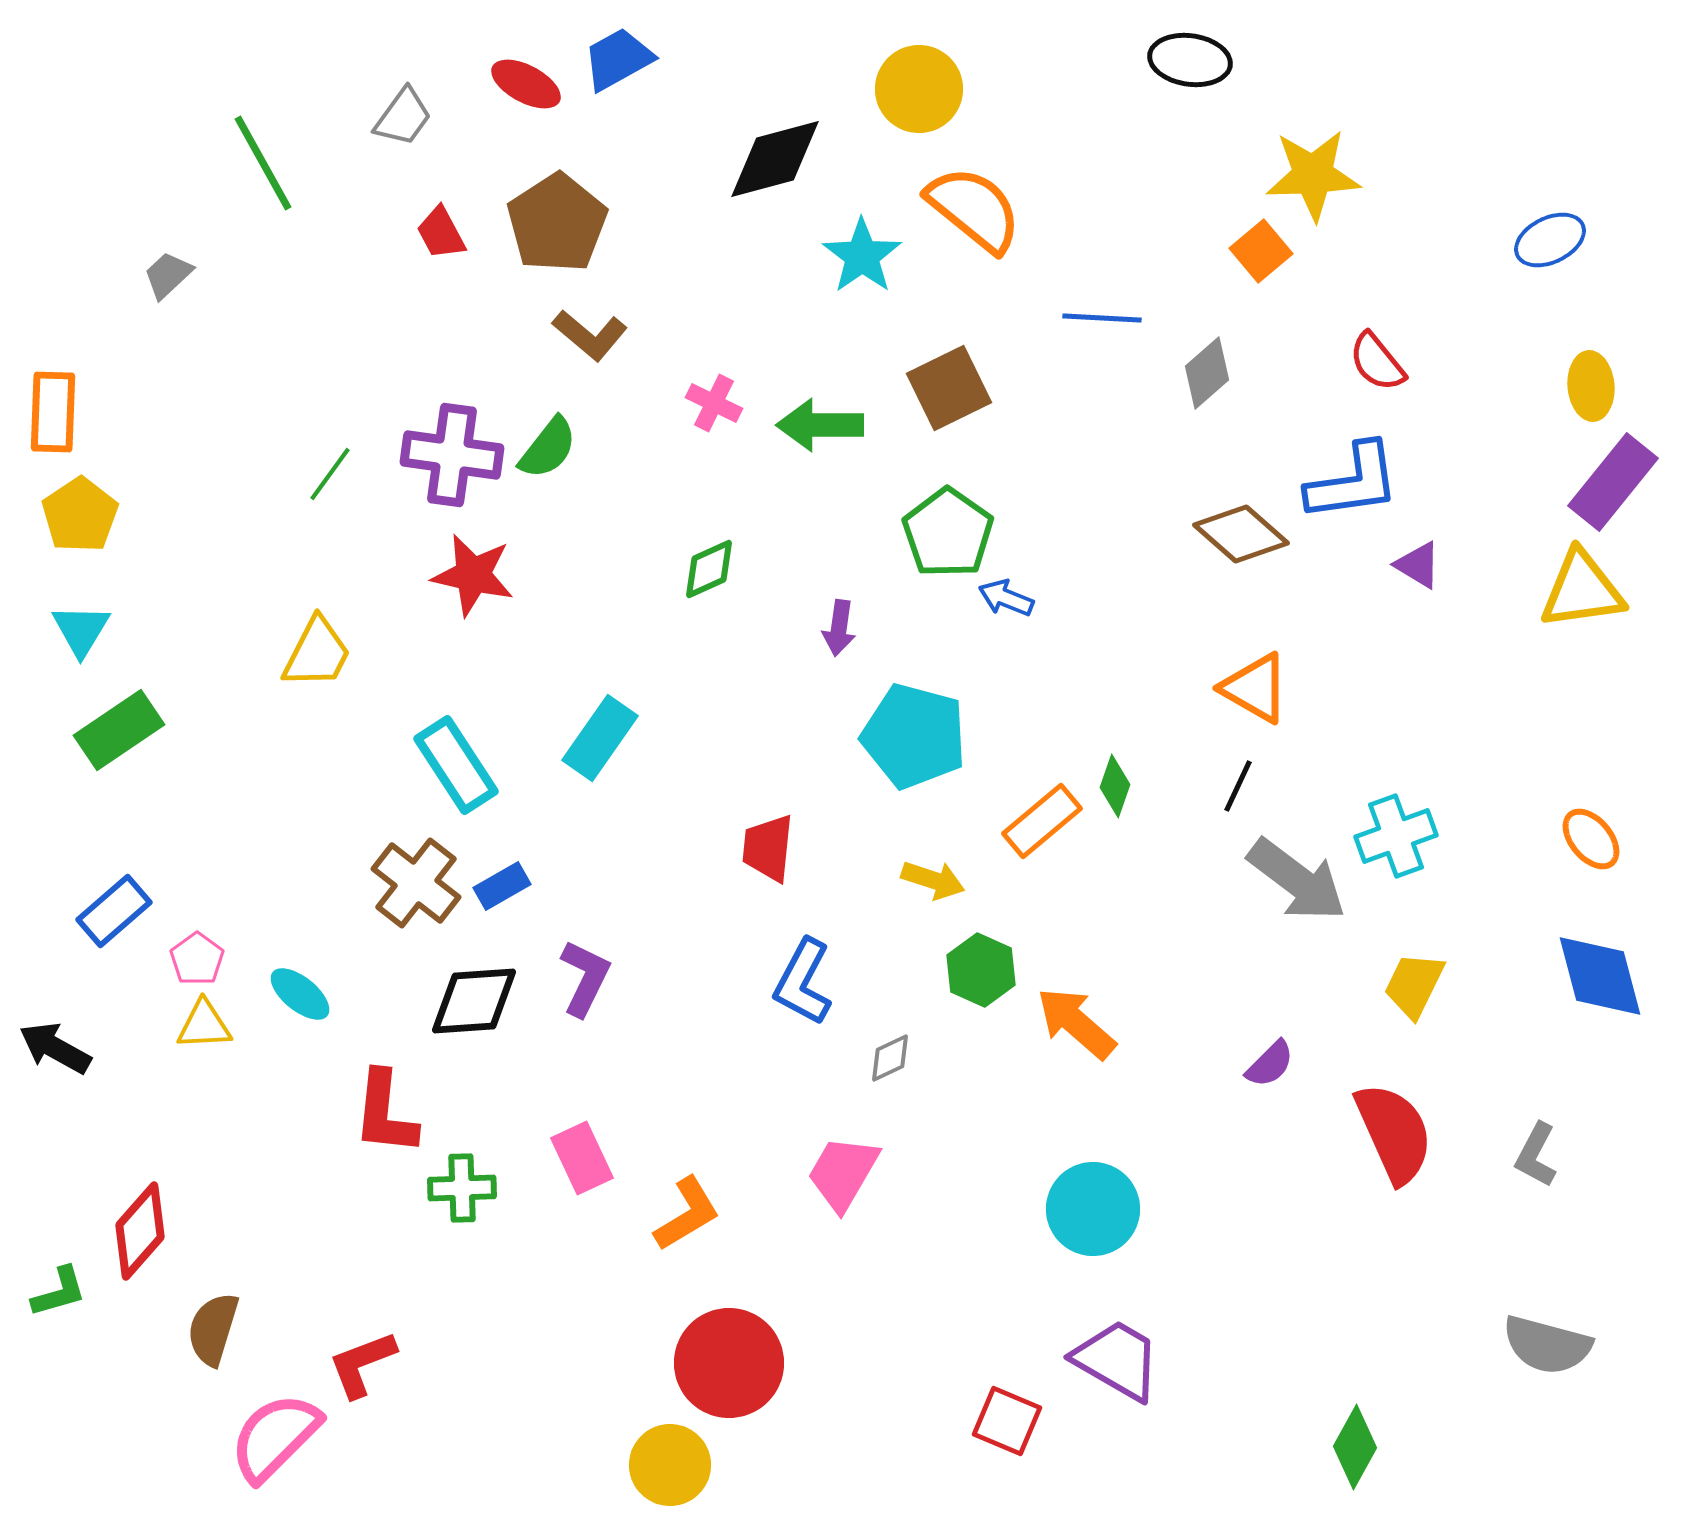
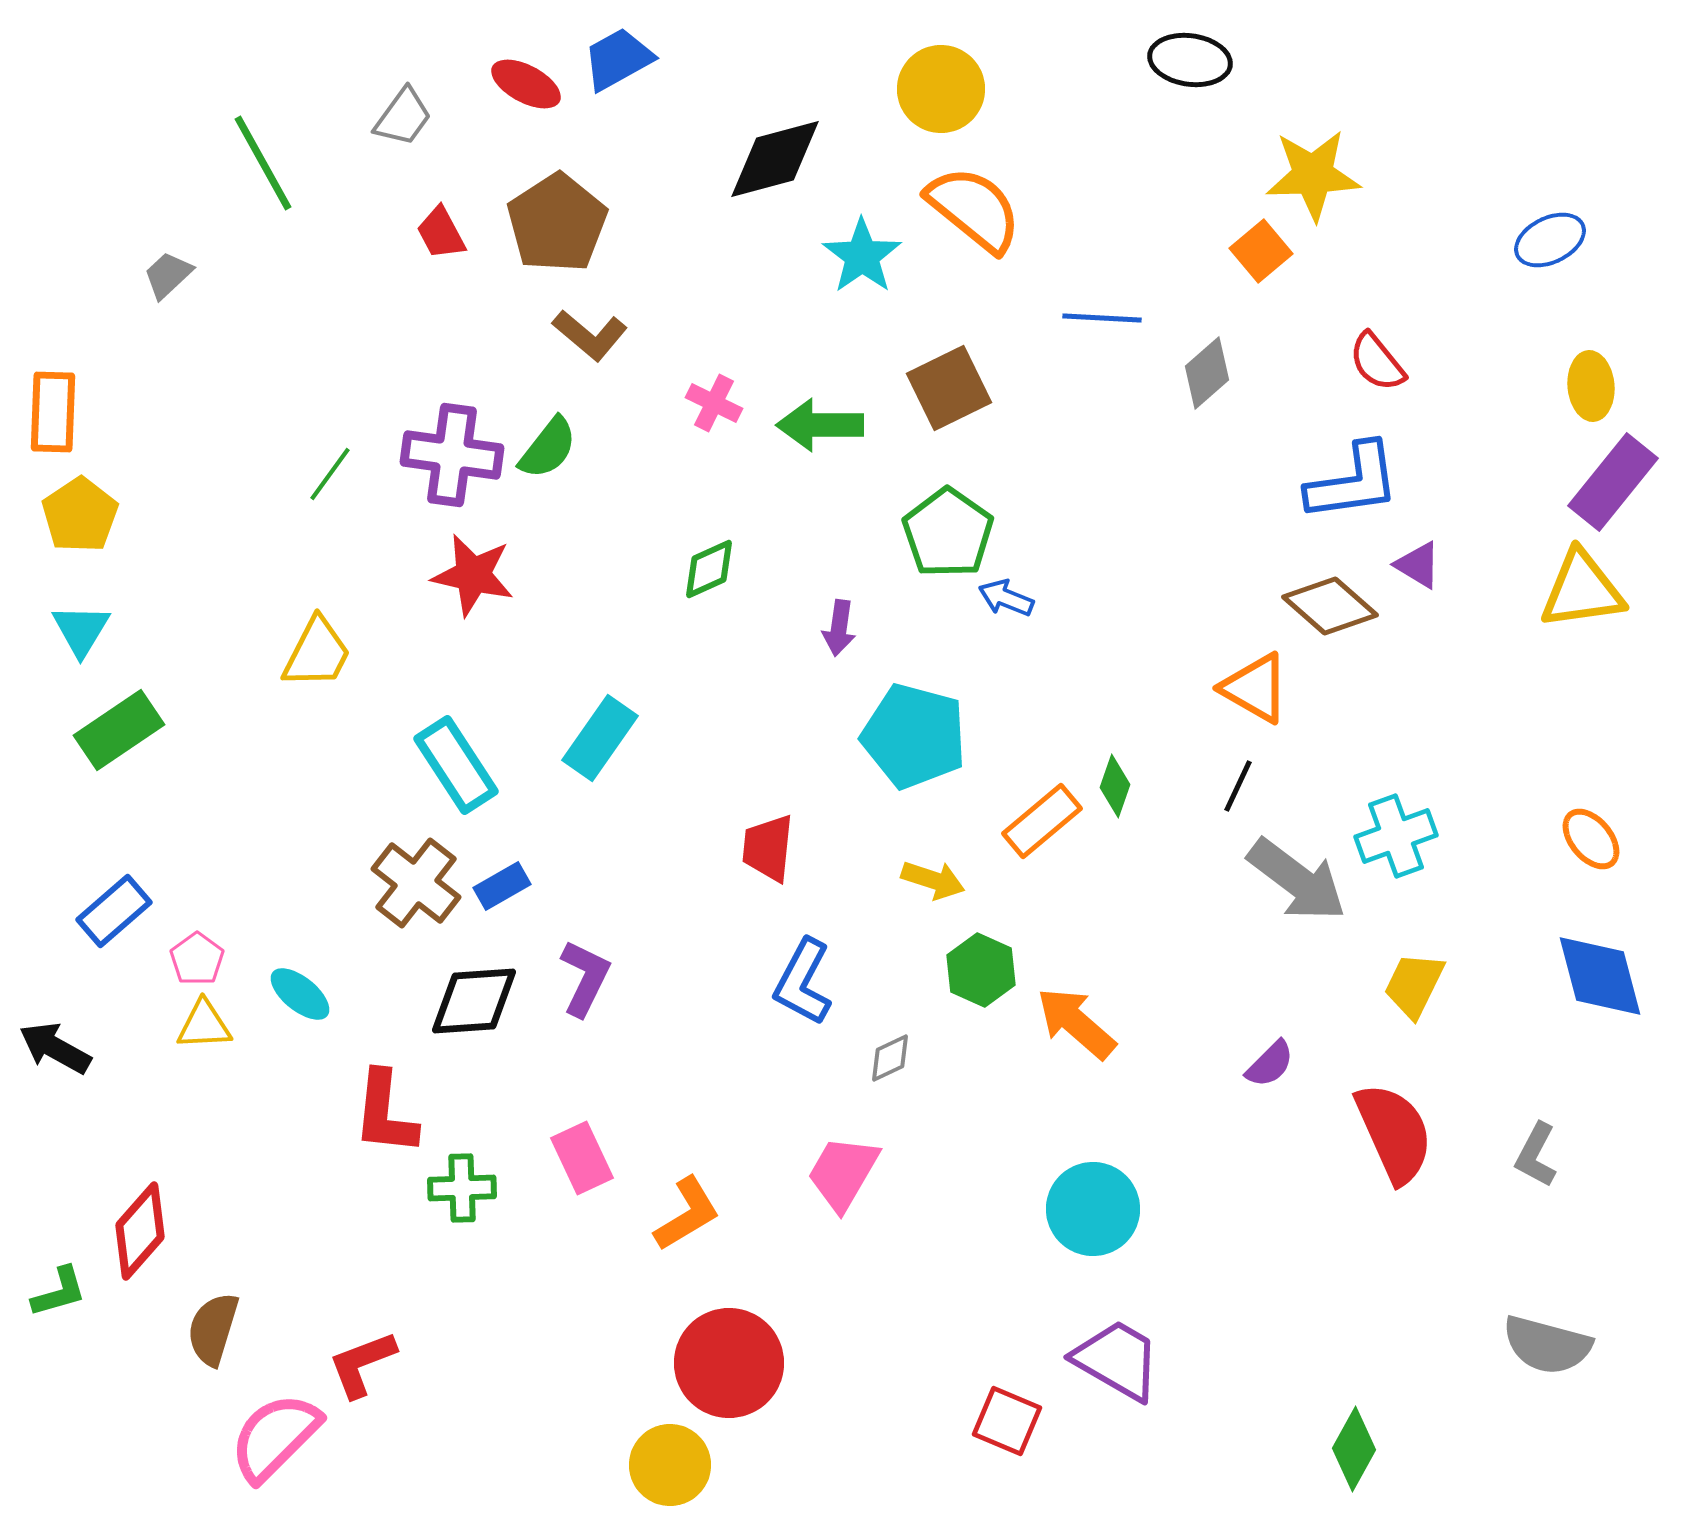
yellow circle at (919, 89): moved 22 px right
brown diamond at (1241, 534): moved 89 px right, 72 px down
green diamond at (1355, 1447): moved 1 px left, 2 px down
